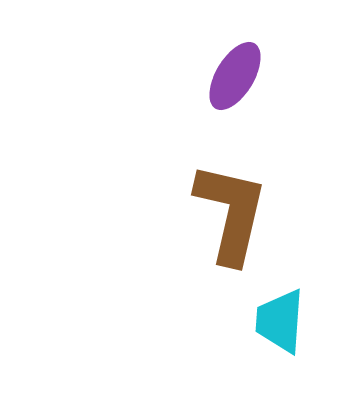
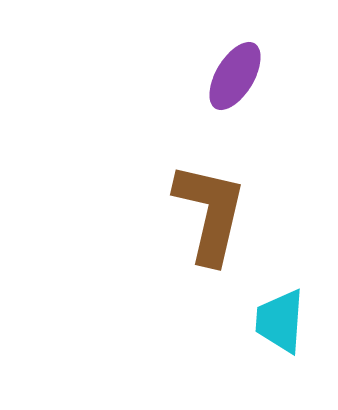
brown L-shape: moved 21 px left
